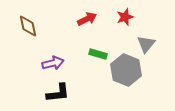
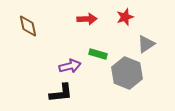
red arrow: rotated 24 degrees clockwise
gray triangle: rotated 18 degrees clockwise
purple arrow: moved 17 px right, 3 px down
gray hexagon: moved 1 px right, 3 px down
black L-shape: moved 3 px right
